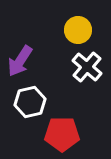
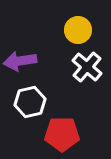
purple arrow: rotated 48 degrees clockwise
